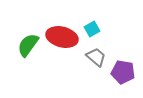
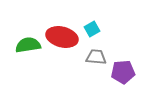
green semicircle: rotated 45 degrees clockwise
gray trapezoid: rotated 35 degrees counterclockwise
purple pentagon: rotated 15 degrees counterclockwise
